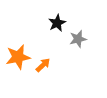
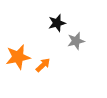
black star: rotated 12 degrees clockwise
gray star: moved 2 px left, 2 px down
